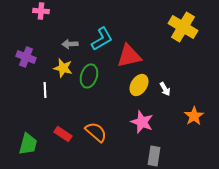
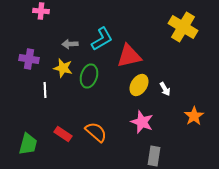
purple cross: moved 3 px right, 2 px down; rotated 12 degrees counterclockwise
